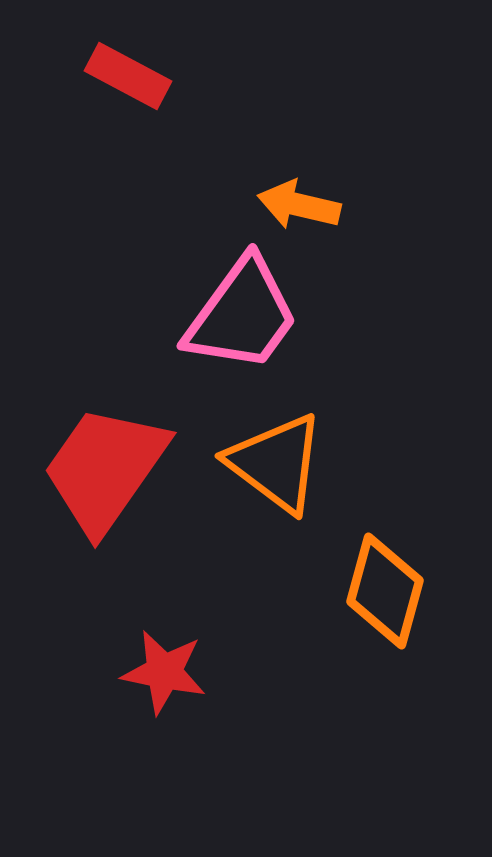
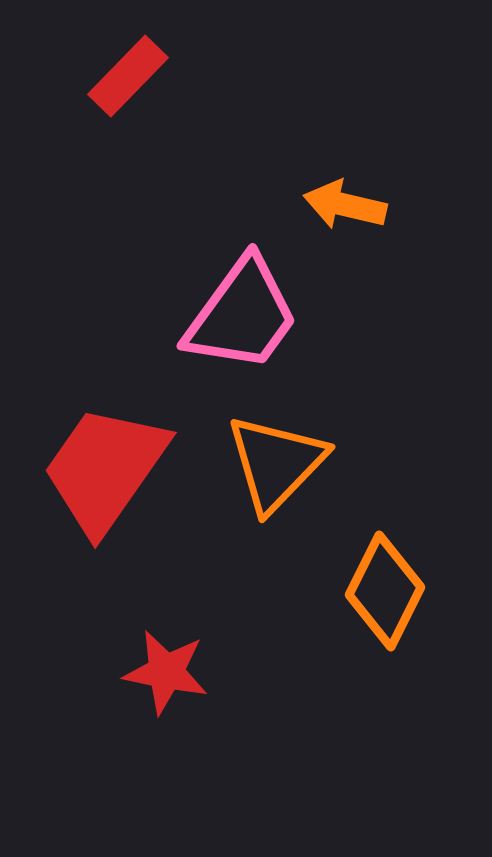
red rectangle: rotated 74 degrees counterclockwise
orange arrow: moved 46 px right
orange triangle: rotated 37 degrees clockwise
orange diamond: rotated 11 degrees clockwise
red star: moved 2 px right
